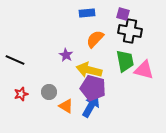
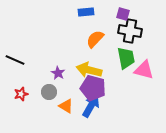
blue rectangle: moved 1 px left, 1 px up
purple star: moved 8 px left, 18 px down
green trapezoid: moved 1 px right, 3 px up
